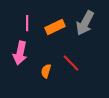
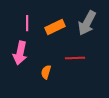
gray arrow: moved 2 px right
red line: moved 4 px right, 5 px up; rotated 48 degrees counterclockwise
orange semicircle: moved 1 px down
